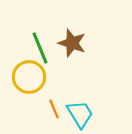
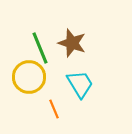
cyan trapezoid: moved 30 px up
